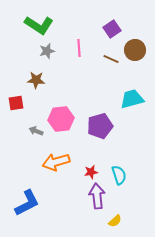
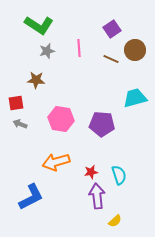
cyan trapezoid: moved 3 px right, 1 px up
pink hexagon: rotated 15 degrees clockwise
purple pentagon: moved 2 px right, 2 px up; rotated 20 degrees clockwise
gray arrow: moved 16 px left, 7 px up
blue L-shape: moved 4 px right, 6 px up
